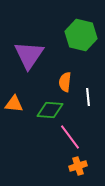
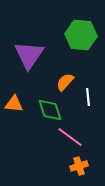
green hexagon: rotated 8 degrees counterclockwise
orange semicircle: rotated 36 degrees clockwise
green diamond: rotated 68 degrees clockwise
pink line: rotated 16 degrees counterclockwise
orange cross: moved 1 px right
